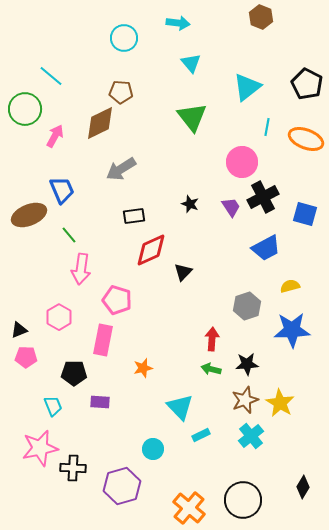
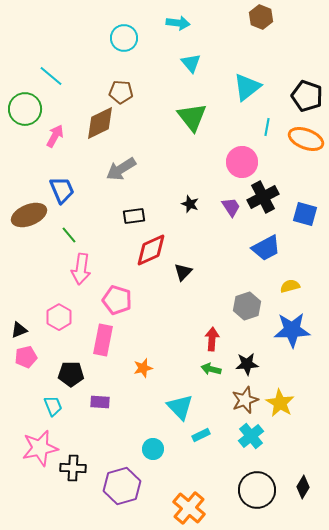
black pentagon at (307, 84): moved 12 px down; rotated 8 degrees counterclockwise
pink pentagon at (26, 357): rotated 15 degrees counterclockwise
black pentagon at (74, 373): moved 3 px left, 1 px down
black circle at (243, 500): moved 14 px right, 10 px up
